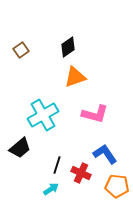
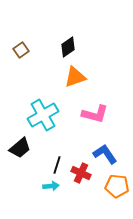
cyan arrow: moved 3 px up; rotated 28 degrees clockwise
